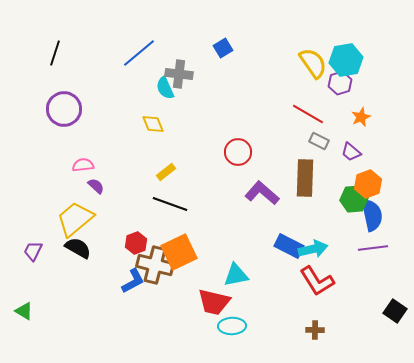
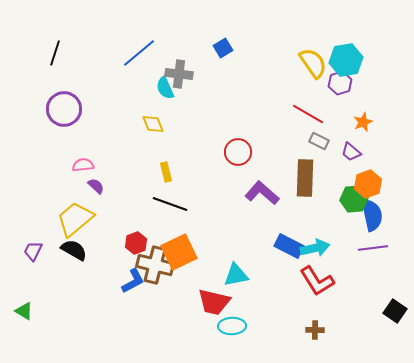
orange star at (361, 117): moved 2 px right, 5 px down
yellow rectangle at (166, 172): rotated 66 degrees counterclockwise
black semicircle at (78, 248): moved 4 px left, 2 px down
cyan arrow at (313, 249): moved 2 px right, 1 px up
